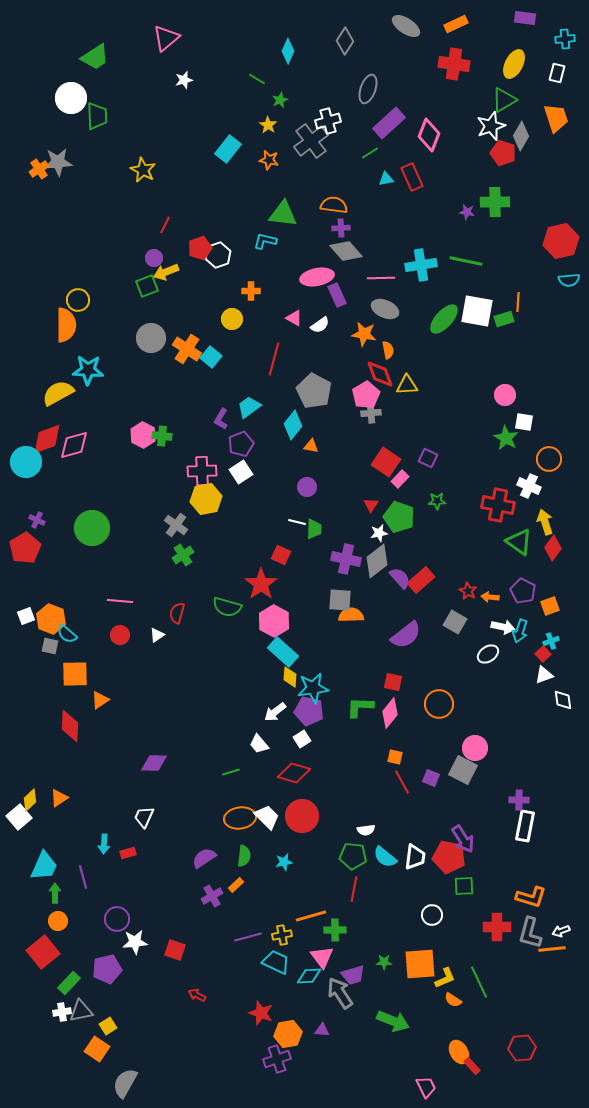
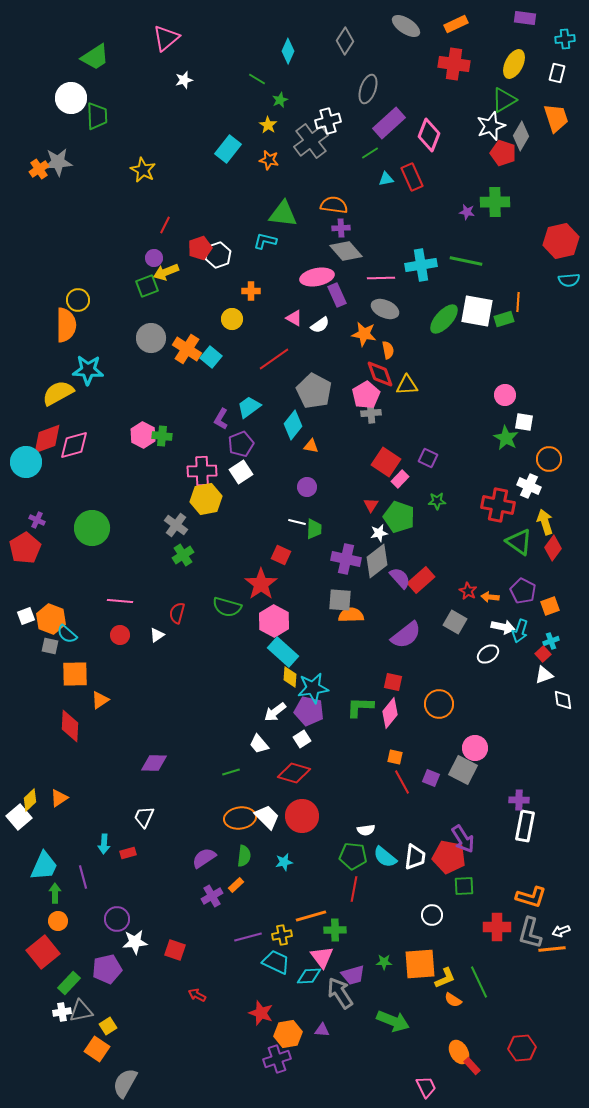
red line at (274, 359): rotated 40 degrees clockwise
